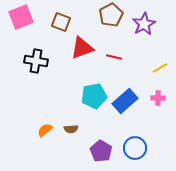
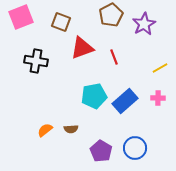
red line: rotated 56 degrees clockwise
